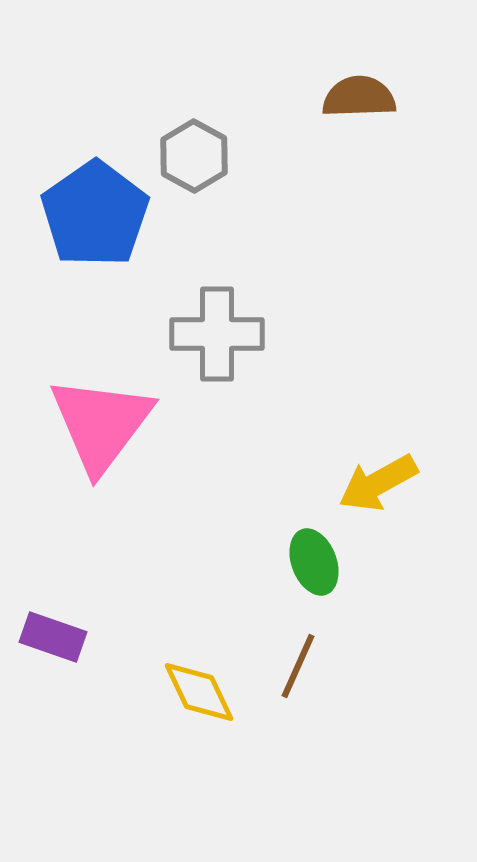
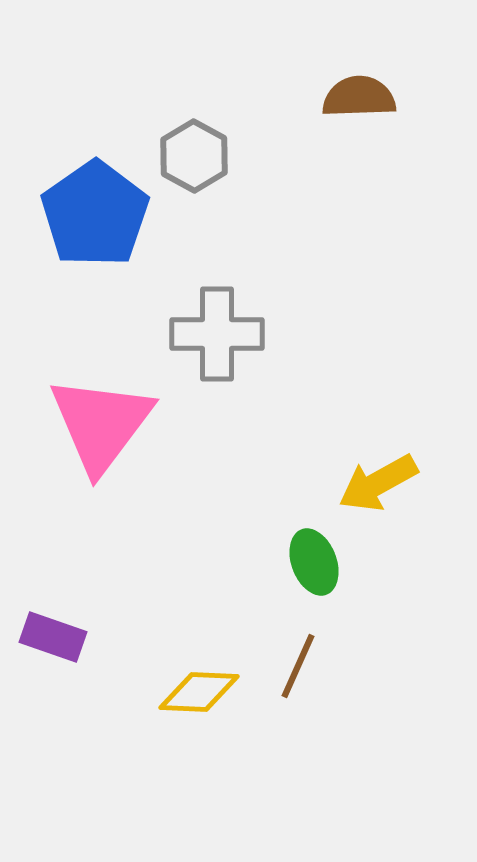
yellow diamond: rotated 62 degrees counterclockwise
